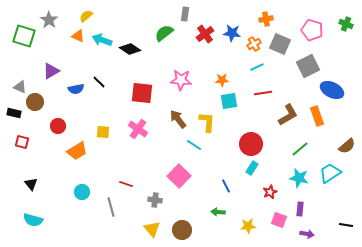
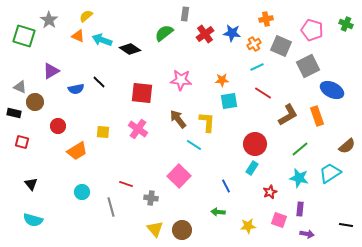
gray square at (280, 44): moved 1 px right, 2 px down
red line at (263, 93): rotated 42 degrees clockwise
red circle at (251, 144): moved 4 px right
gray cross at (155, 200): moved 4 px left, 2 px up
yellow triangle at (152, 229): moved 3 px right
